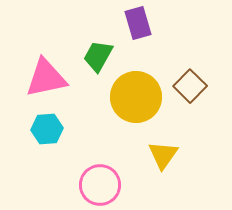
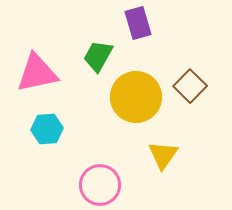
pink triangle: moved 9 px left, 5 px up
